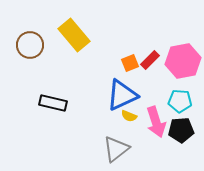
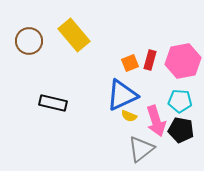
brown circle: moved 1 px left, 4 px up
red rectangle: rotated 30 degrees counterclockwise
pink arrow: moved 1 px up
black pentagon: rotated 15 degrees clockwise
gray triangle: moved 25 px right
